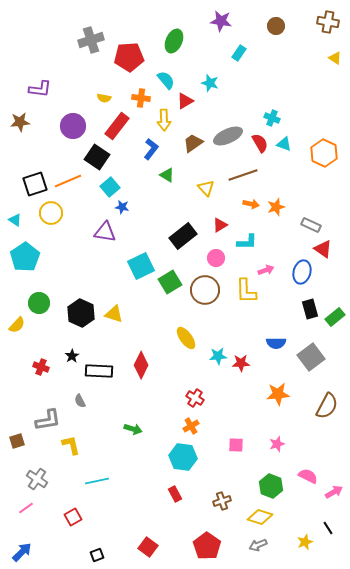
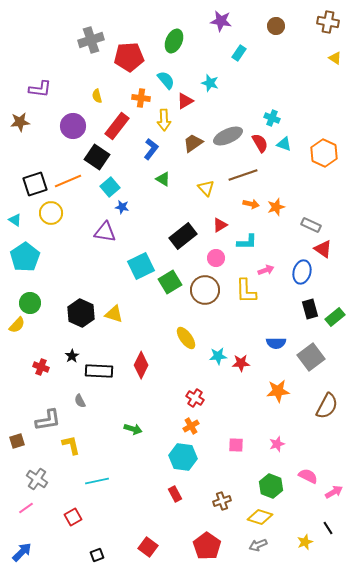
yellow semicircle at (104, 98): moved 7 px left, 2 px up; rotated 64 degrees clockwise
green triangle at (167, 175): moved 4 px left, 4 px down
green circle at (39, 303): moved 9 px left
orange star at (278, 394): moved 3 px up
